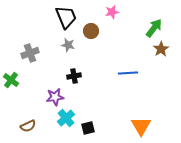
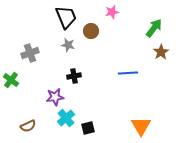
brown star: moved 3 px down
